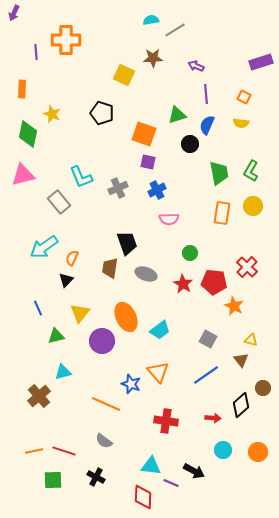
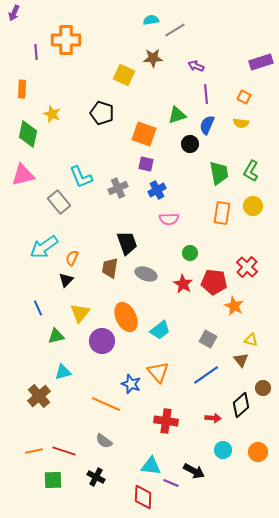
purple square at (148, 162): moved 2 px left, 2 px down
